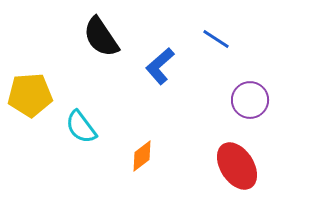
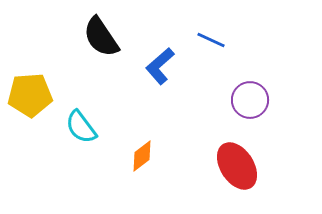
blue line: moved 5 px left, 1 px down; rotated 8 degrees counterclockwise
